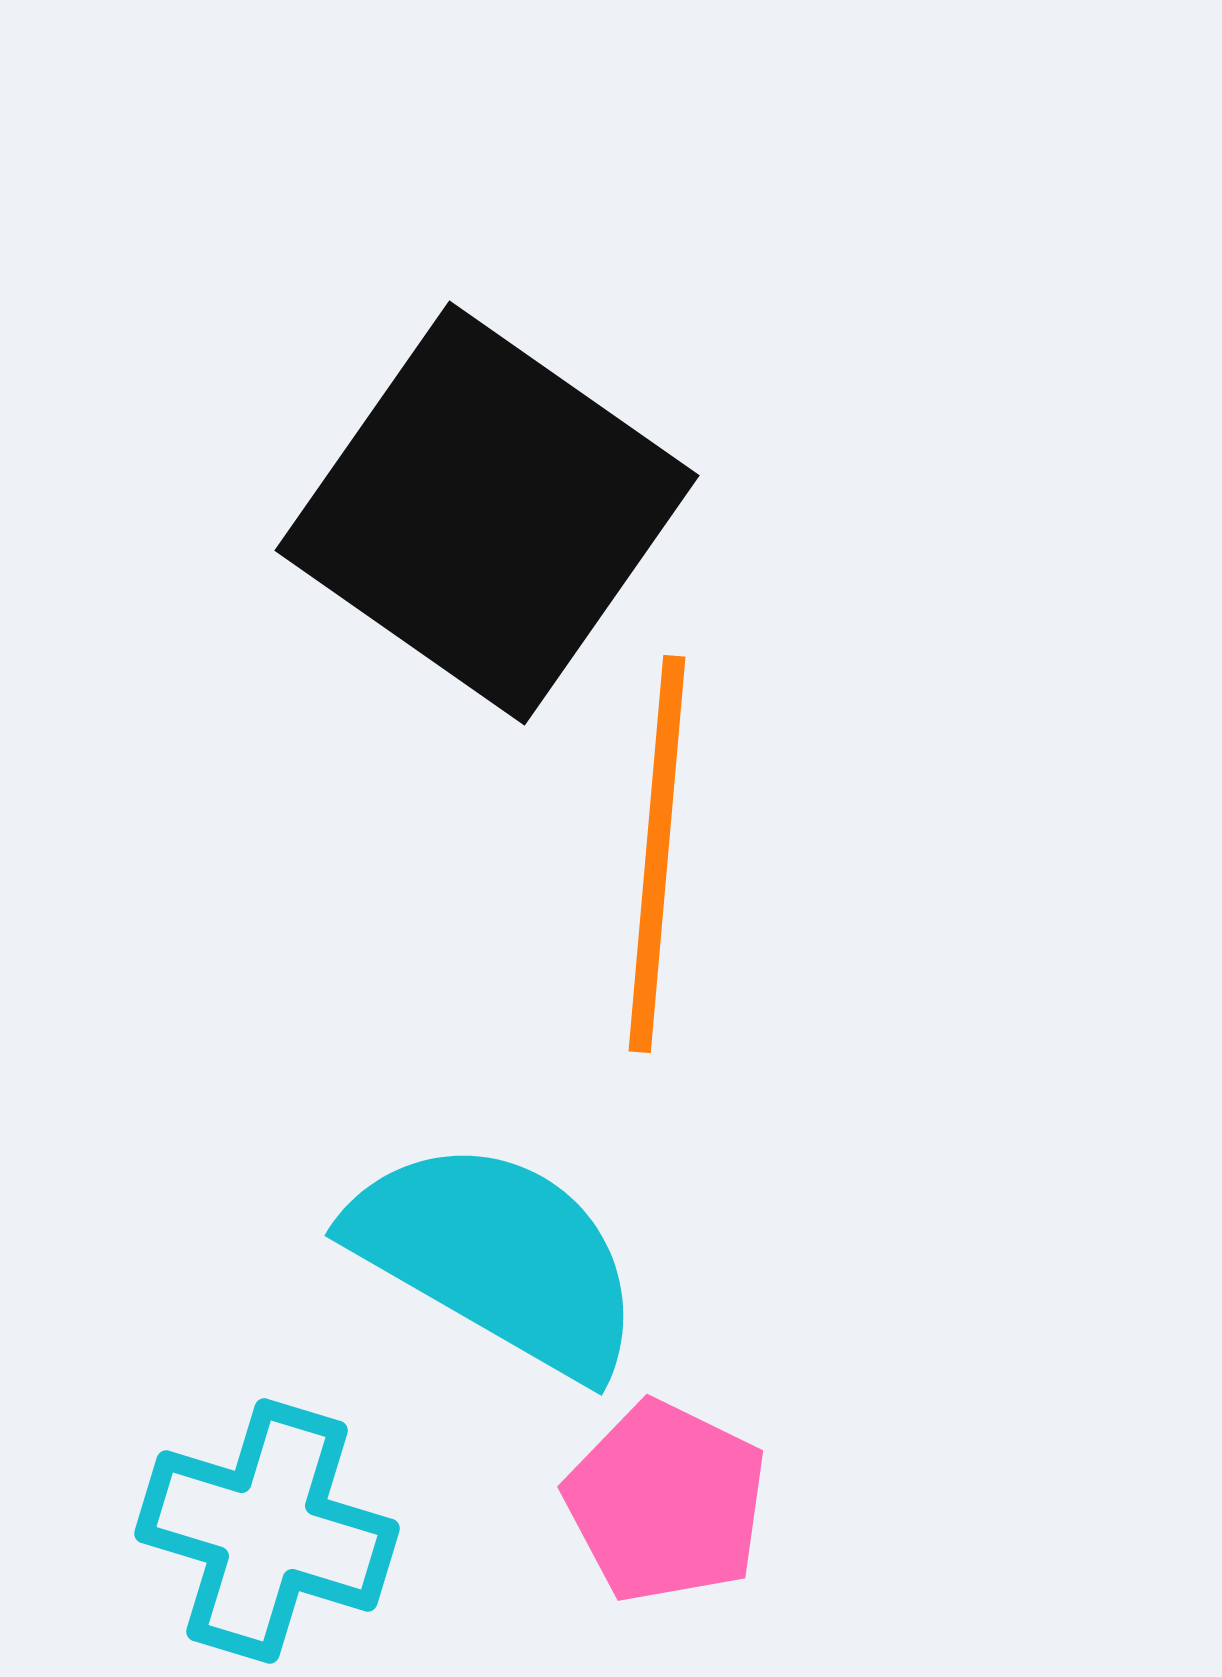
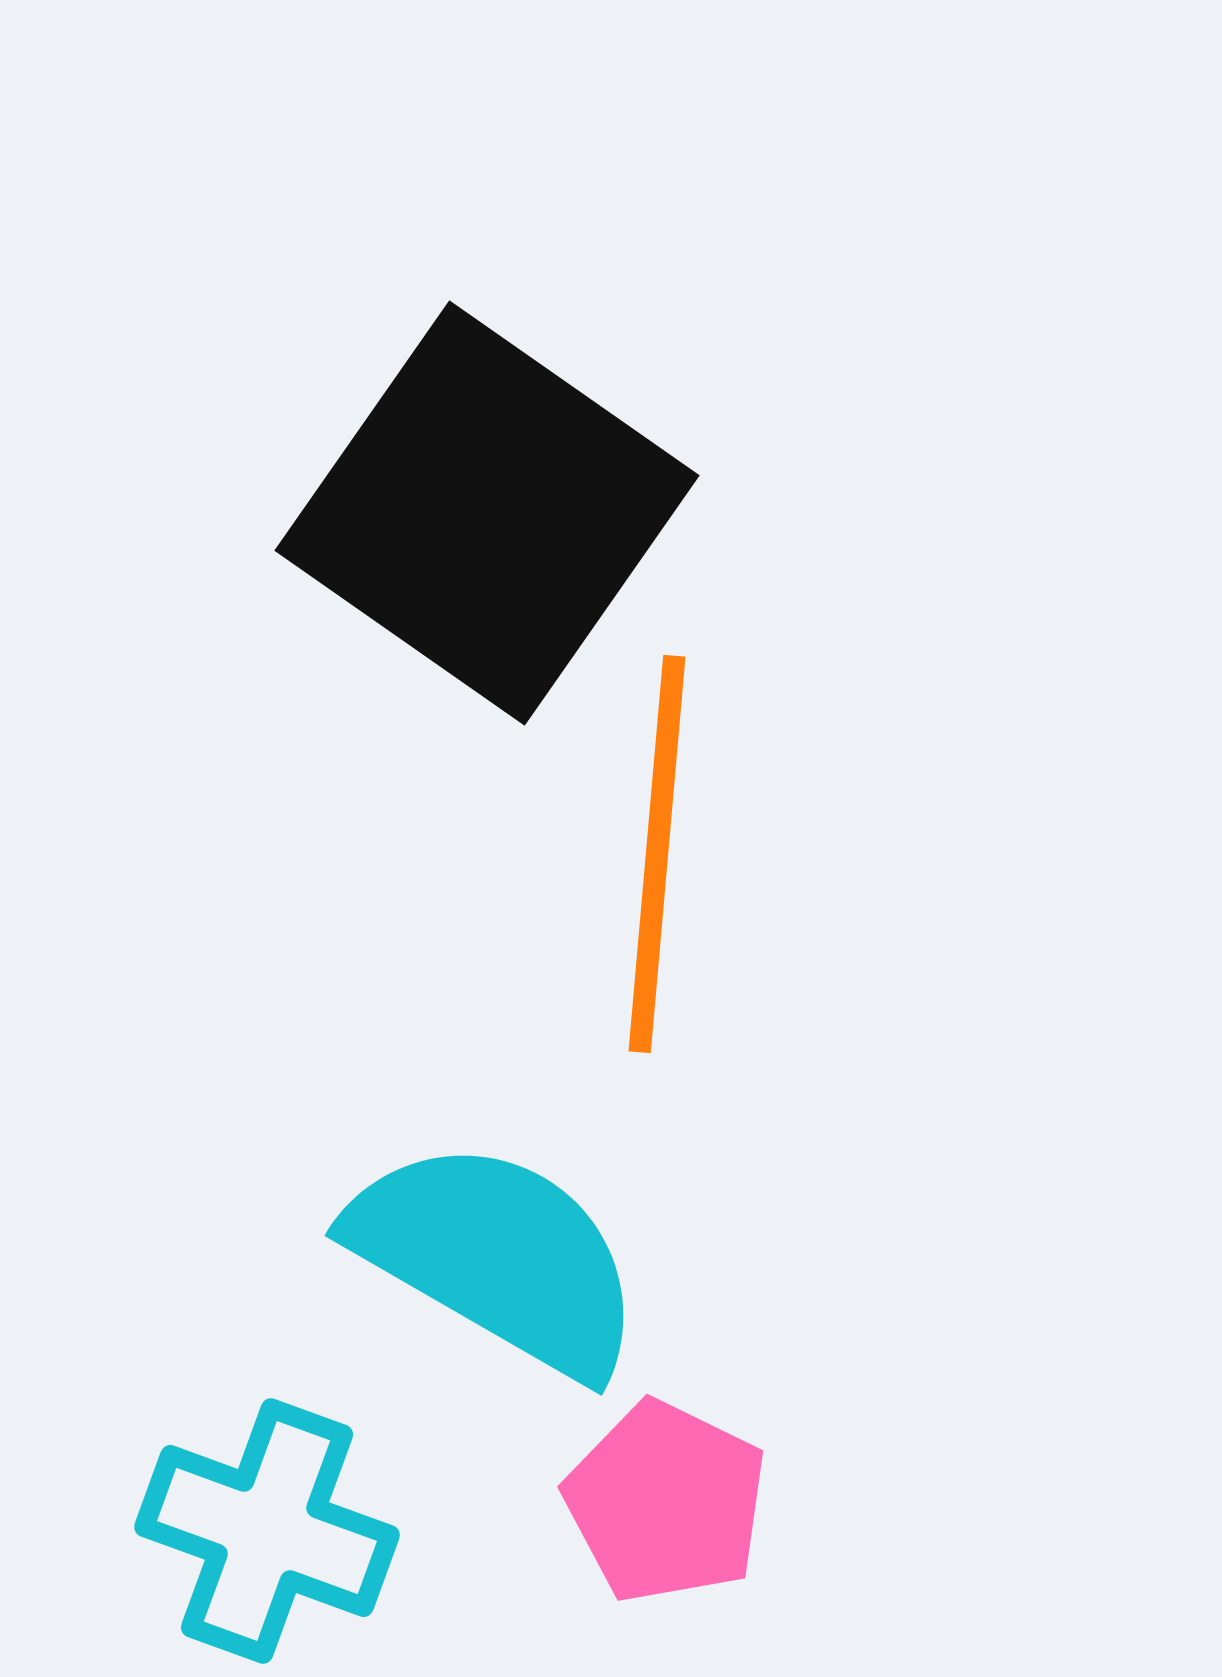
cyan cross: rotated 3 degrees clockwise
